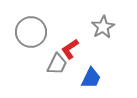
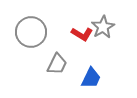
red L-shape: moved 12 px right, 15 px up; rotated 115 degrees counterclockwise
